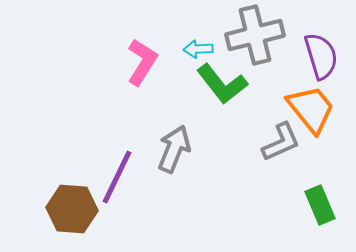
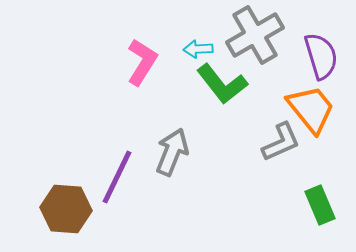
gray cross: rotated 16 degrees counterclockwise
gray arrow: moved 2 px left, 3 px down
brown hexagon: moved 6 px left
